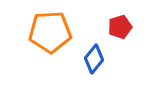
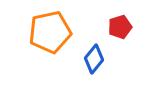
orange pentagon: rotated 9 degrees counterclockwise
